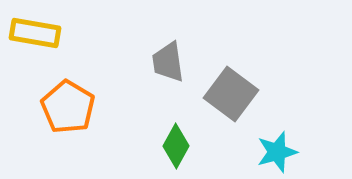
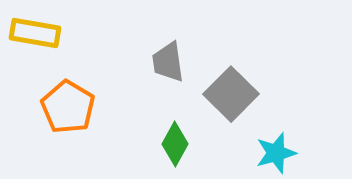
gray square: rotated 8 degrees clockwise
green diamond: moved 1 px left, 2 px up
cyan star: moved 1 px left, 1 px down
